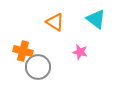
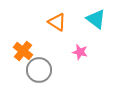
orange triangle: moved 2 px right
orange cross: rotated 24 degrees clockwise
gray circle: moved 1 px right, 3 px down
